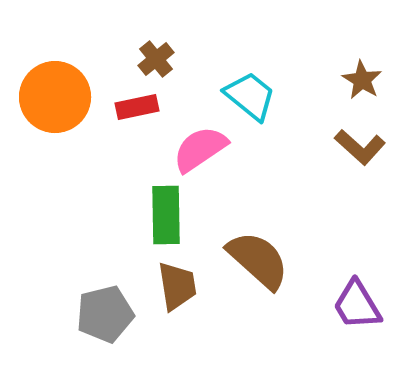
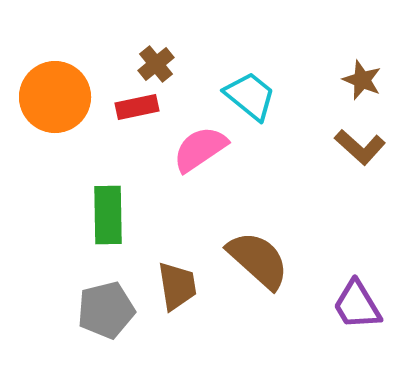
brown cross: moved 5 px down
brown star: rotated 9 degrees counterclockwise
green rectangle: moved 58 px left
gray pentagon: moved 1 px right, 4 px up
